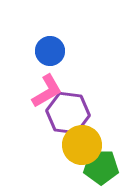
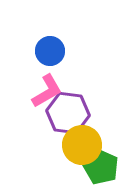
green pentagon: rotated 24 degrees clockwise
